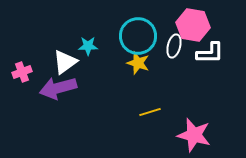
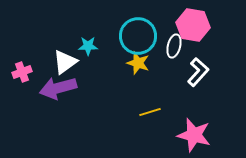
white L-shape: moved 12 px left, 19 px down; rotated 48 degrees counterclockwise
